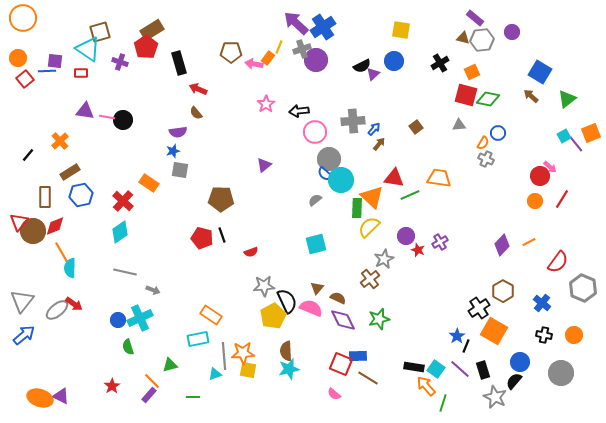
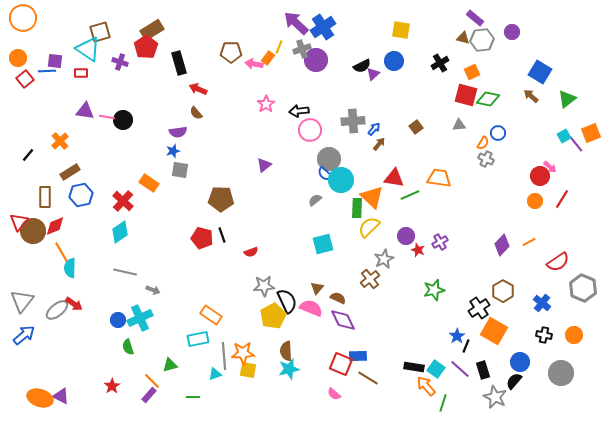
pink circle at (315, 132): moved 5 px left, 2 px up
cyan square at (316, 244): moved 7 px right
red semicircle at (558, 262): rotated 20 degrees clockwise
green star at (379, 319): moved 55 px right, 29 px up
